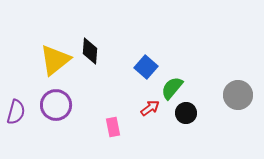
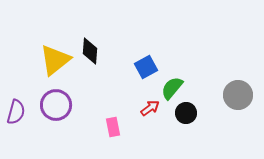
blue square: rotated 20 degrees clockwise
